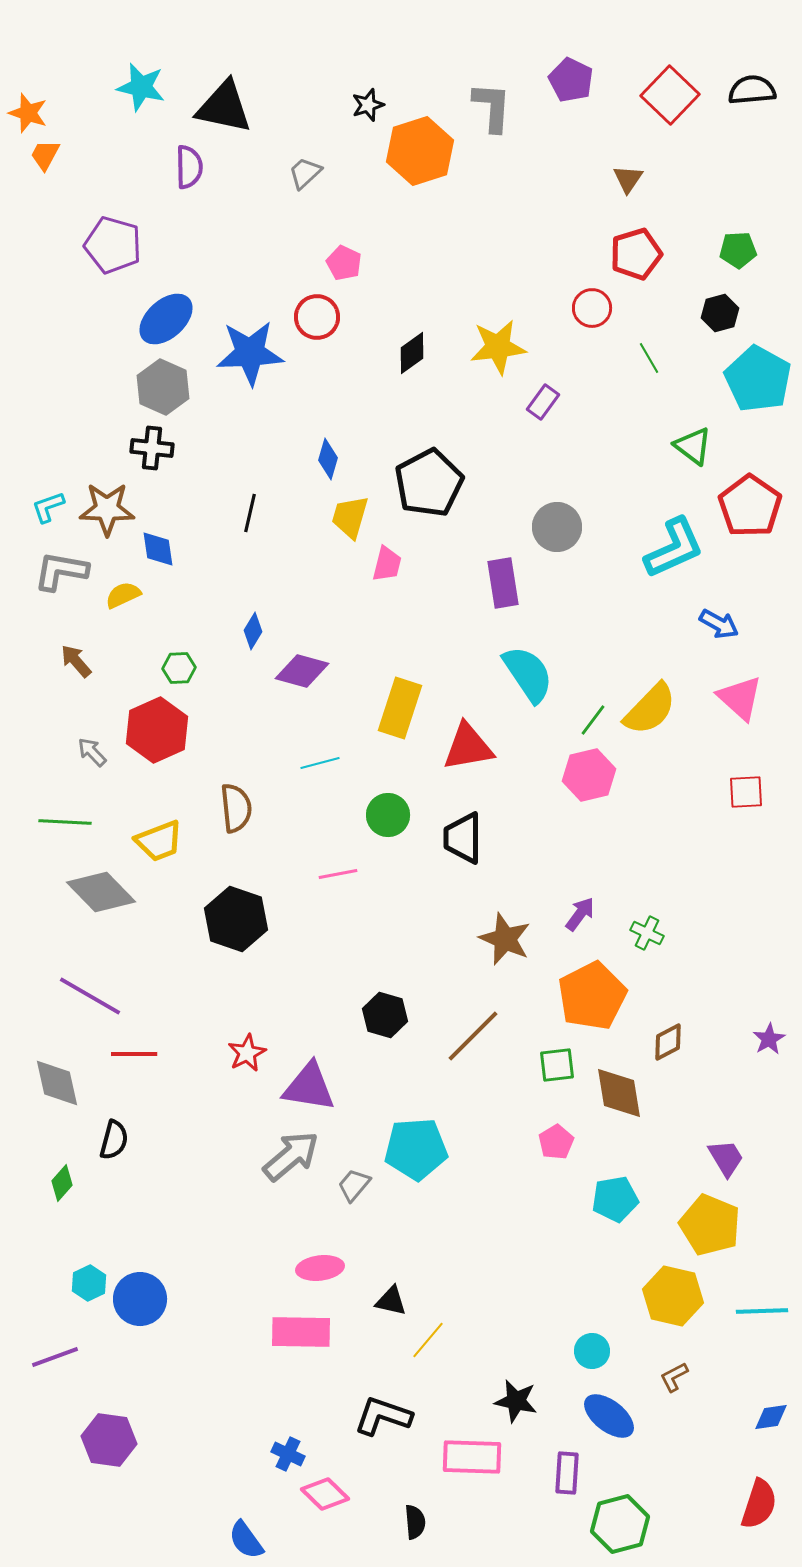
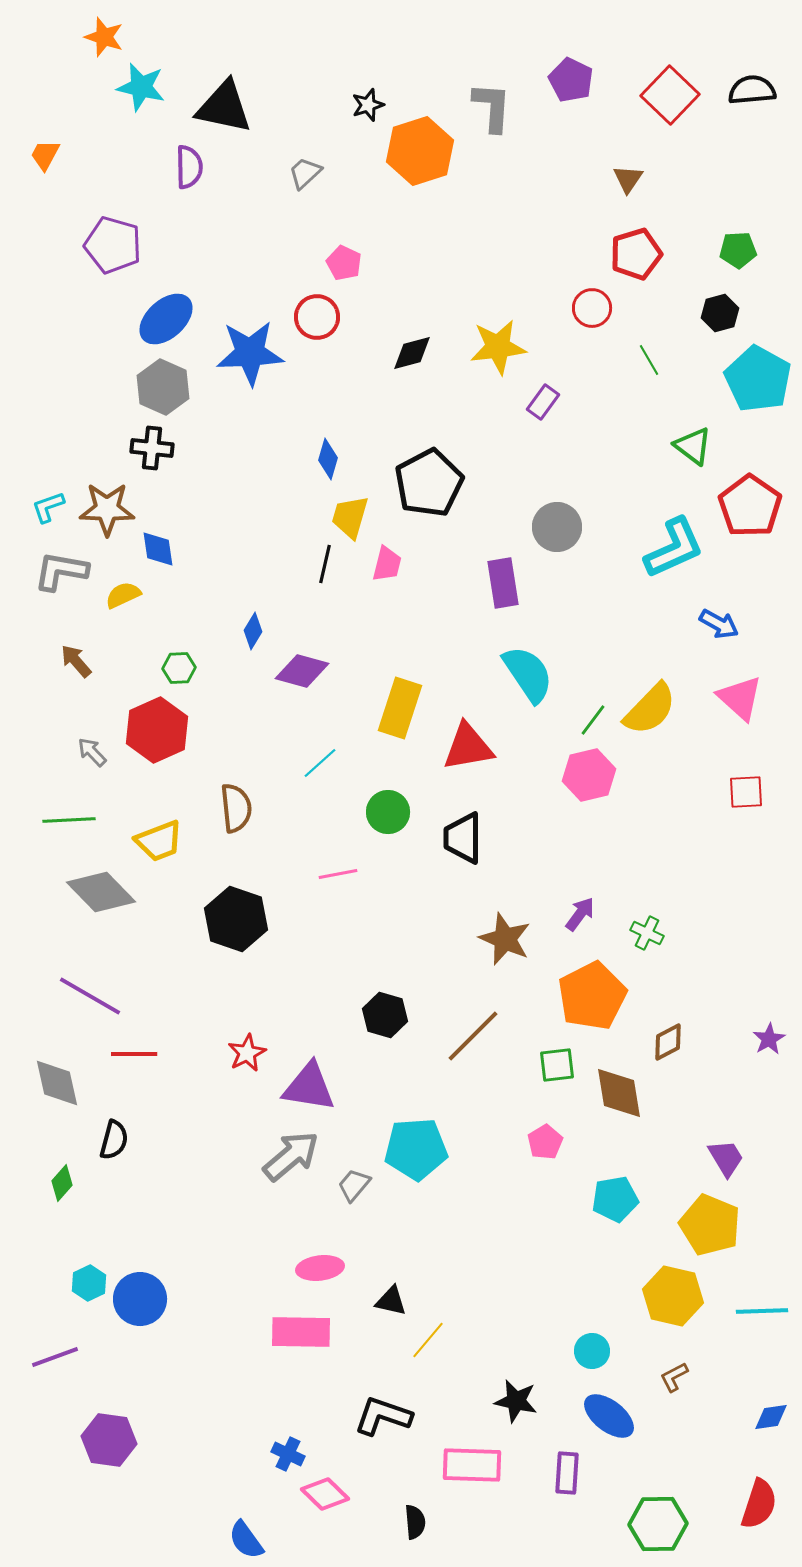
orange star at (28, 113): moved 76 px right, 76 px up
black diamond at (412, 353): rotated 21 degrees clockwise
green line at (649, 358): moved 2 px down
black line at (250, 513): moved 75 px right, 51 px down
cyan line at (320, 763): rotated 27 degrees counterclockwise
green circle at (388, 815): moved 3 px up
green line at (65, 822): moved 4 px right, 2 px up; rotated 6 degrees counterclockwise
pink pentagon at (556, 1142): moved 11 px left
pink rectangle at (472, 1457): moved 8 px down
green hexagon at (620, 1524): moved 38 px right; rotated 14 degrees clockwise
